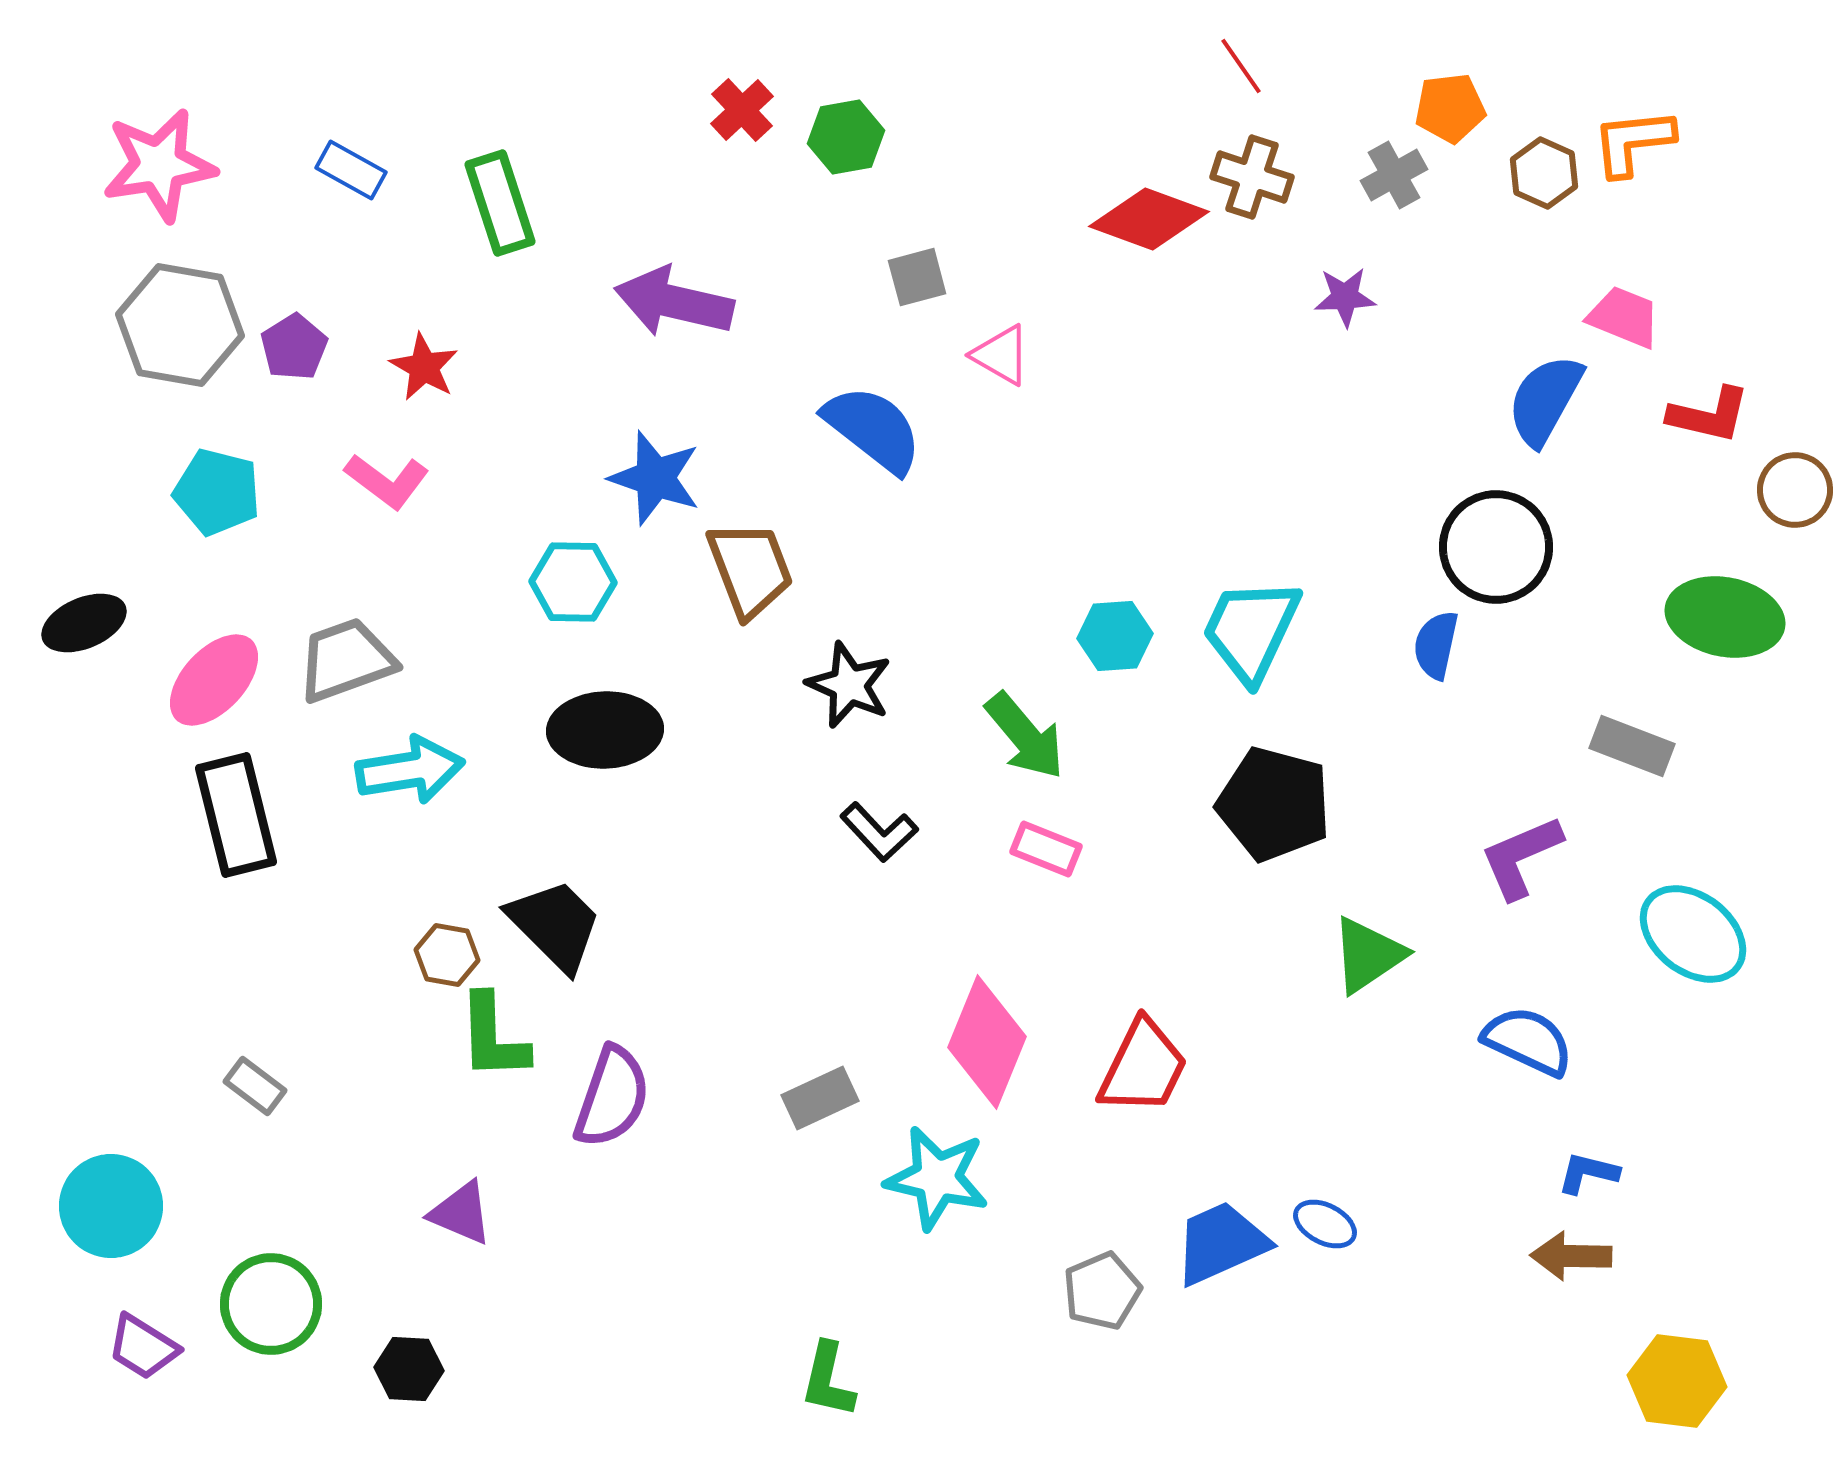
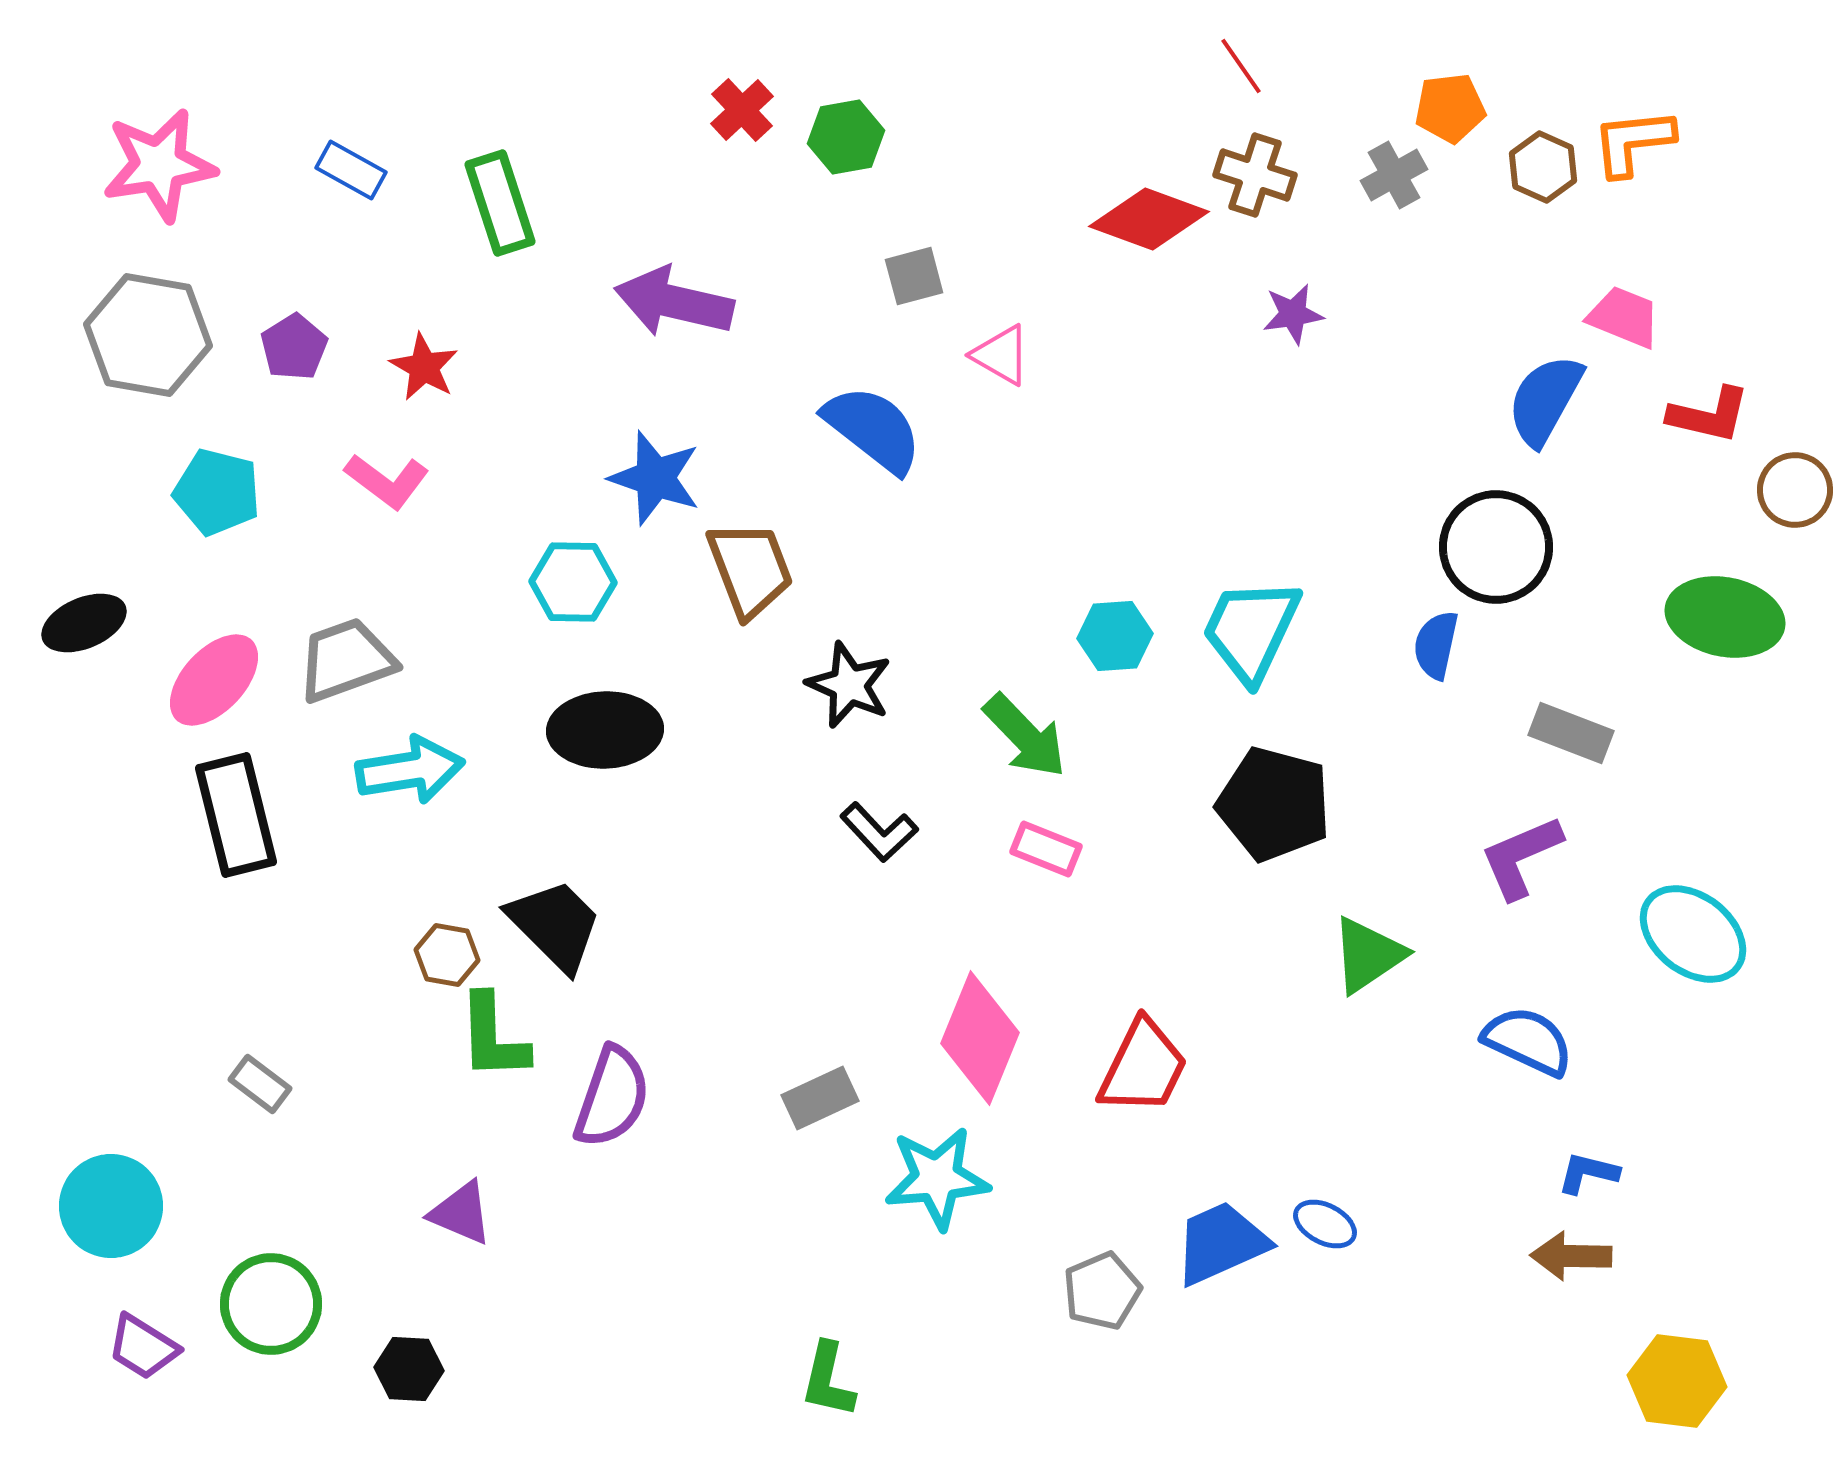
brown hexagon at (1544, 173): moved 1 px left, 6 px up
brown cross at (1252, 177): moved 3 px right, 2 px up
gray square at (917, 277): moved 3 px left, 1 px up
purple star at (1345, 297): moved 52 px left, 17 px down; rotated 6 degrees counterclockwise
gray hexagon at (180, 325): moved 32 px left, 10 px down
green arrow at (1025, 736): rotated 4 degrees counterclockwise
gray rectangle at (1632, 746): moved 61 px left, 13 px up
pink diamond at (987, 1042): moved 7 px left, 4 px up
gray rectangle at (255, 1086): moved 5 px right, 2 px up
cyan star at (937, 1178): rotated 18 degrees counterclockwise
